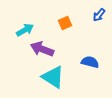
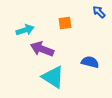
blue arrow: moved 3 px up; rotated 96 degrees clockwise
orange square: rotated 16 degrees clockwise
cyan arrow: rotated 12 degrees clockwise
